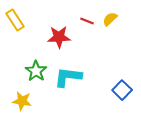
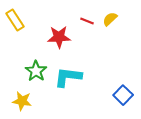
blue square: moved 1 px right, 5 px down
